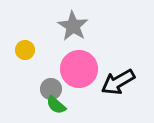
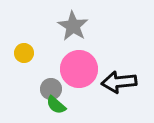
yellow circle: moved 1 px left, 3 px down
black arrow: moved 1 px right; rotated 24 degrees clockwise
